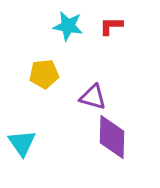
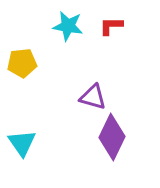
yellow pentagon: moved 22 px left, 11 px up
purple diamond: rotated 24 degrees clockwise
